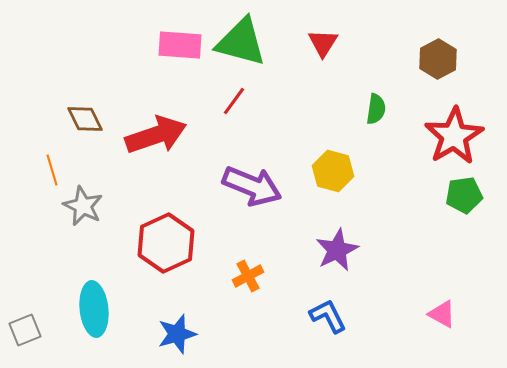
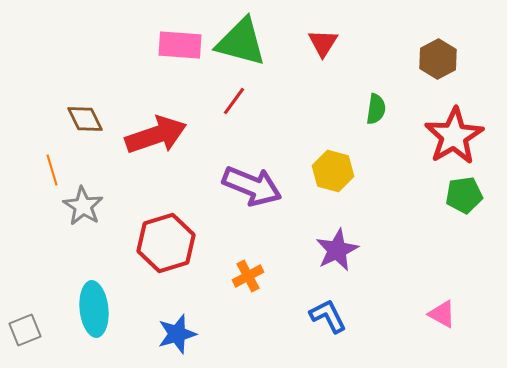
gray star: rotated 6 degrees clockwise
red hexagon: rotated 8 degrees clockwise
